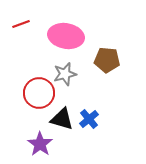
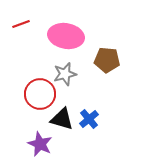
red circle: moved 1 px right, 1 px down
purple star: rotated 10 degrees counterclockwise
